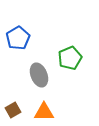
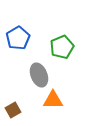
green pentagon: moved 8 px left, 11 px up
orange triangle: moved 9 px right, 12 px up
